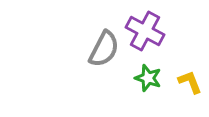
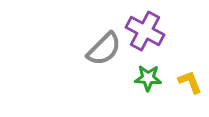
gray semicircle: rotated 18 degrees clockwise
green star: rotated 16 degrees counterclockwise
